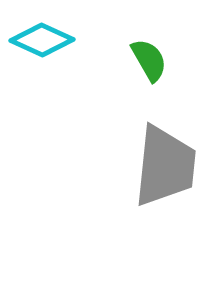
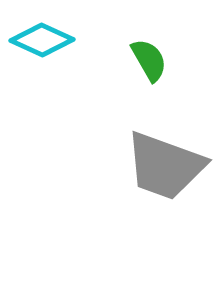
gray trapezoid: rotated 104 degrees clockwise
